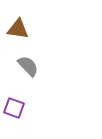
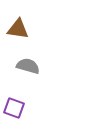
gray semicircle: rotated 30 degrees counterclockwise
